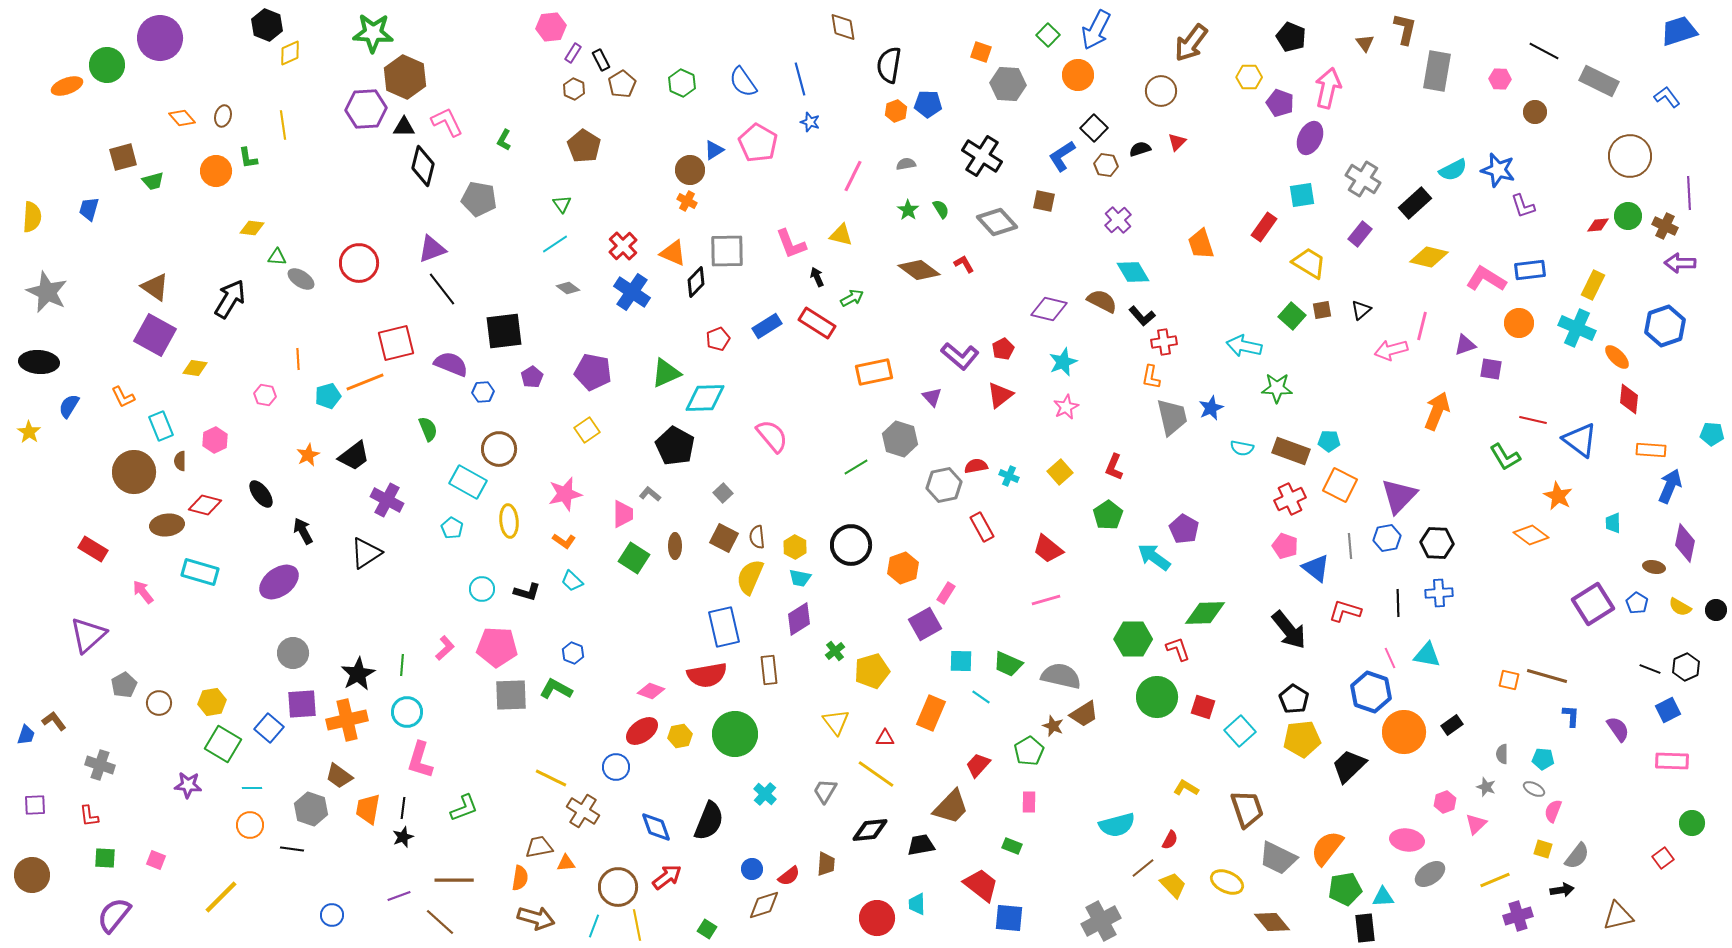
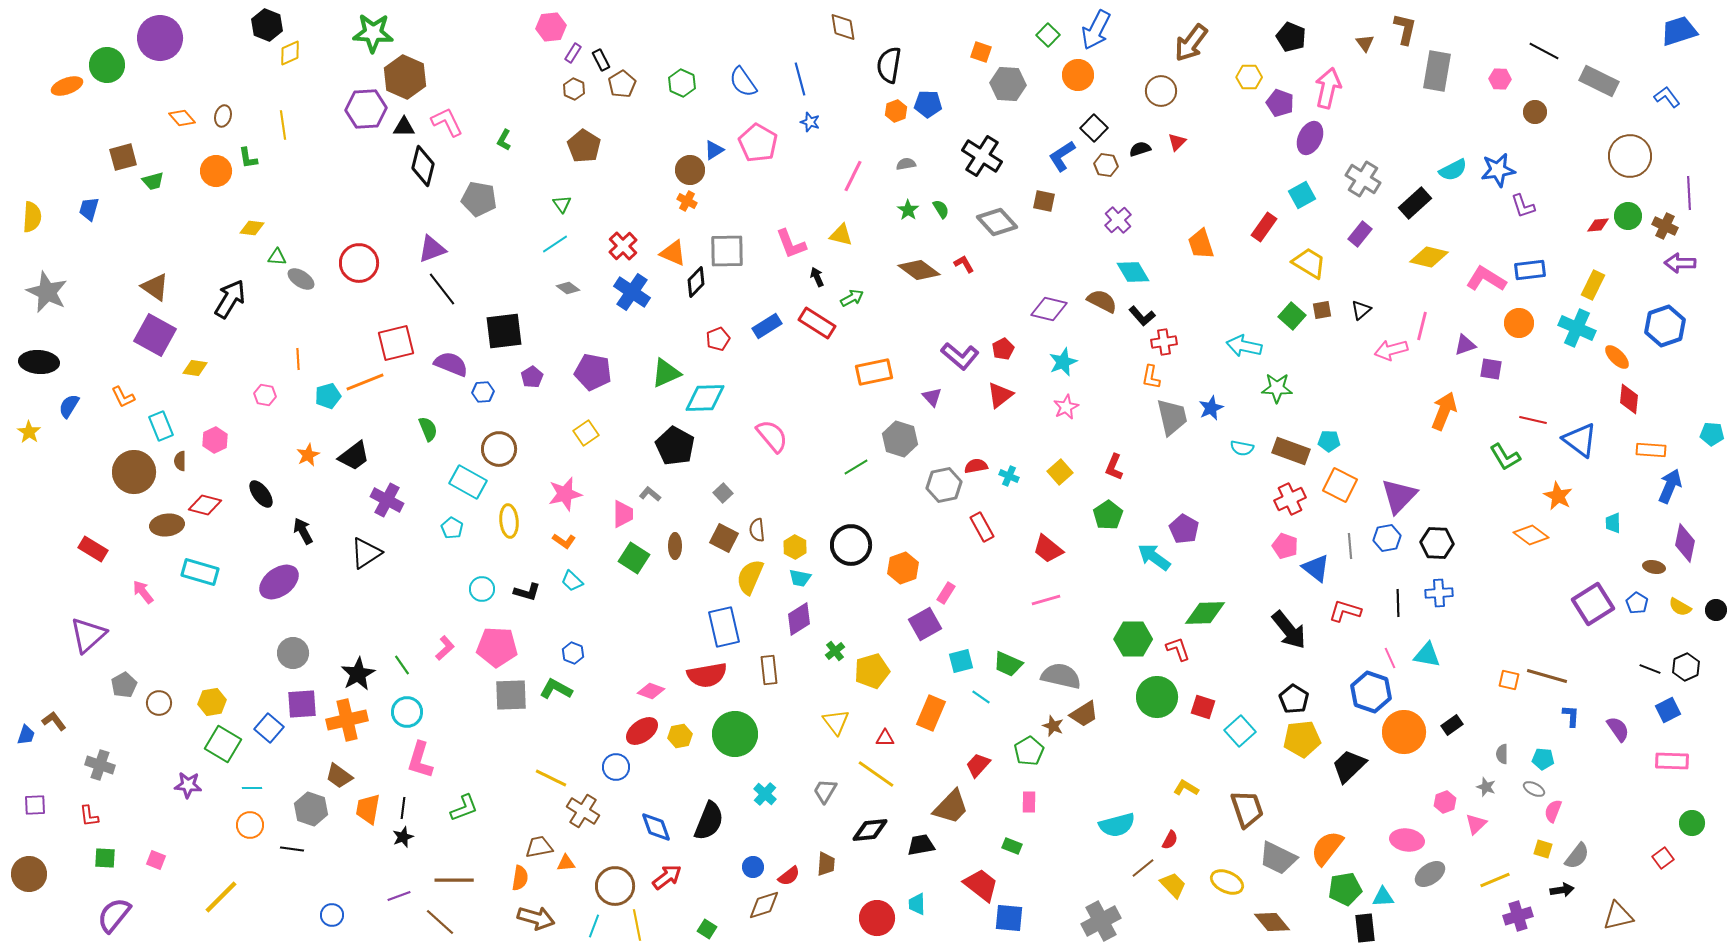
blue star at (1498, 170): rotated 24 degrees counterclockwise
cyan square at (1302, 195): rotated 20 degrees counterclockwise
orange arrow at (1437, 411): moved 7 px right
yellow square at (587, 430): moved 1 px left, 3 px down
brown semicircle at (757, 537): moved 7 px up
cyan square at (961, 661): rotated 15 degrees counterclockwise
green line at (402, 665): rotated 40 degrees counterclockwise
blue circle at (752, 869): moved 1 px right, 2 px up
brown circle at (32, 875): moved 3 px left, 1 px up
brown circle at (618, 887): moved 3 px left, 1 px up
